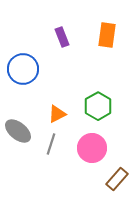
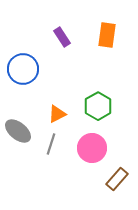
purple rectangle: rotated 12 degrees counterclockwise
